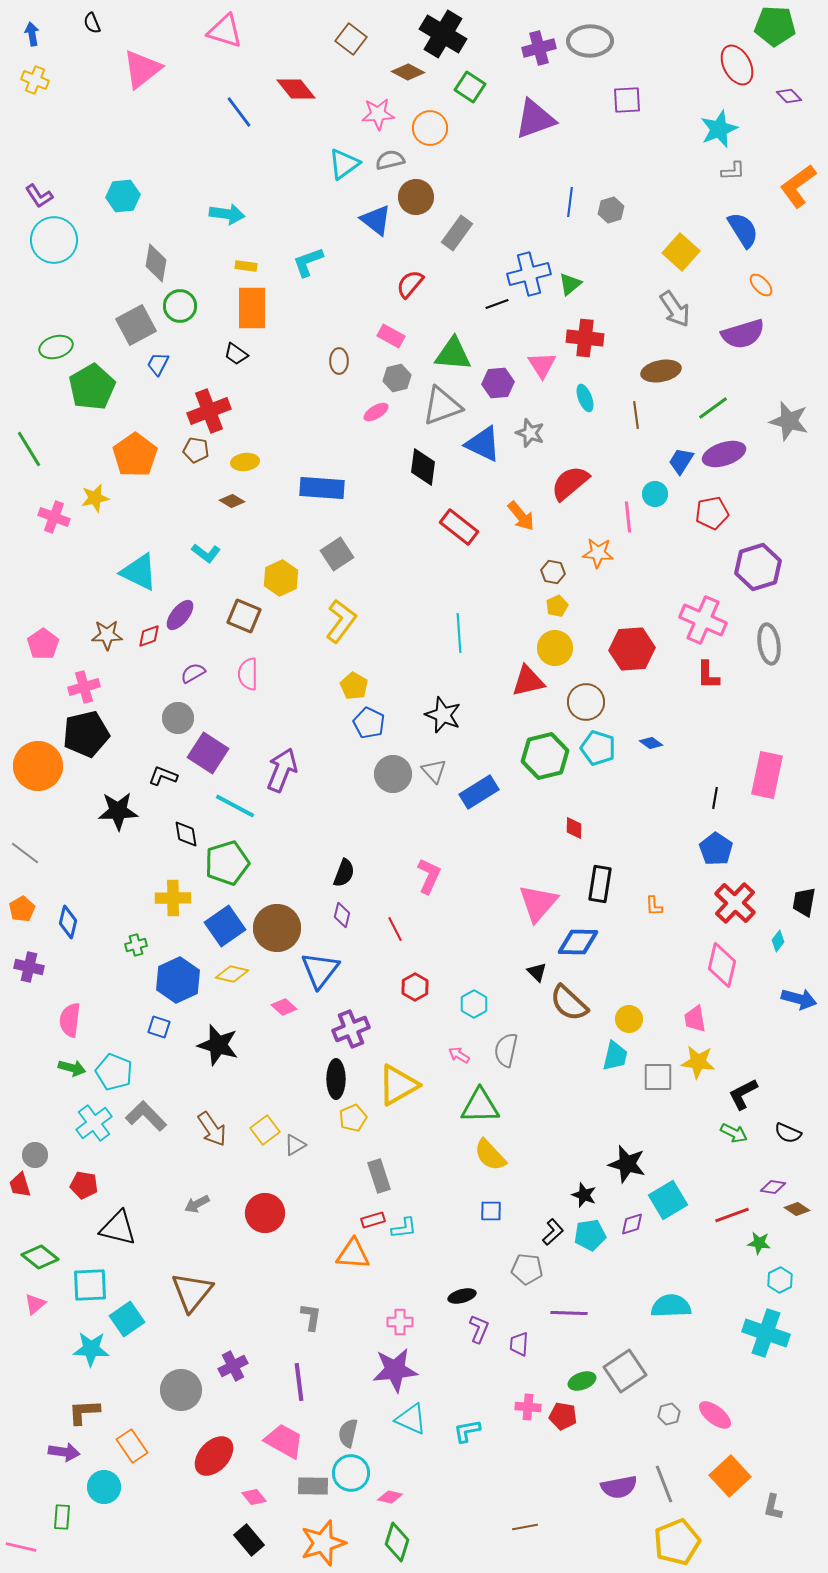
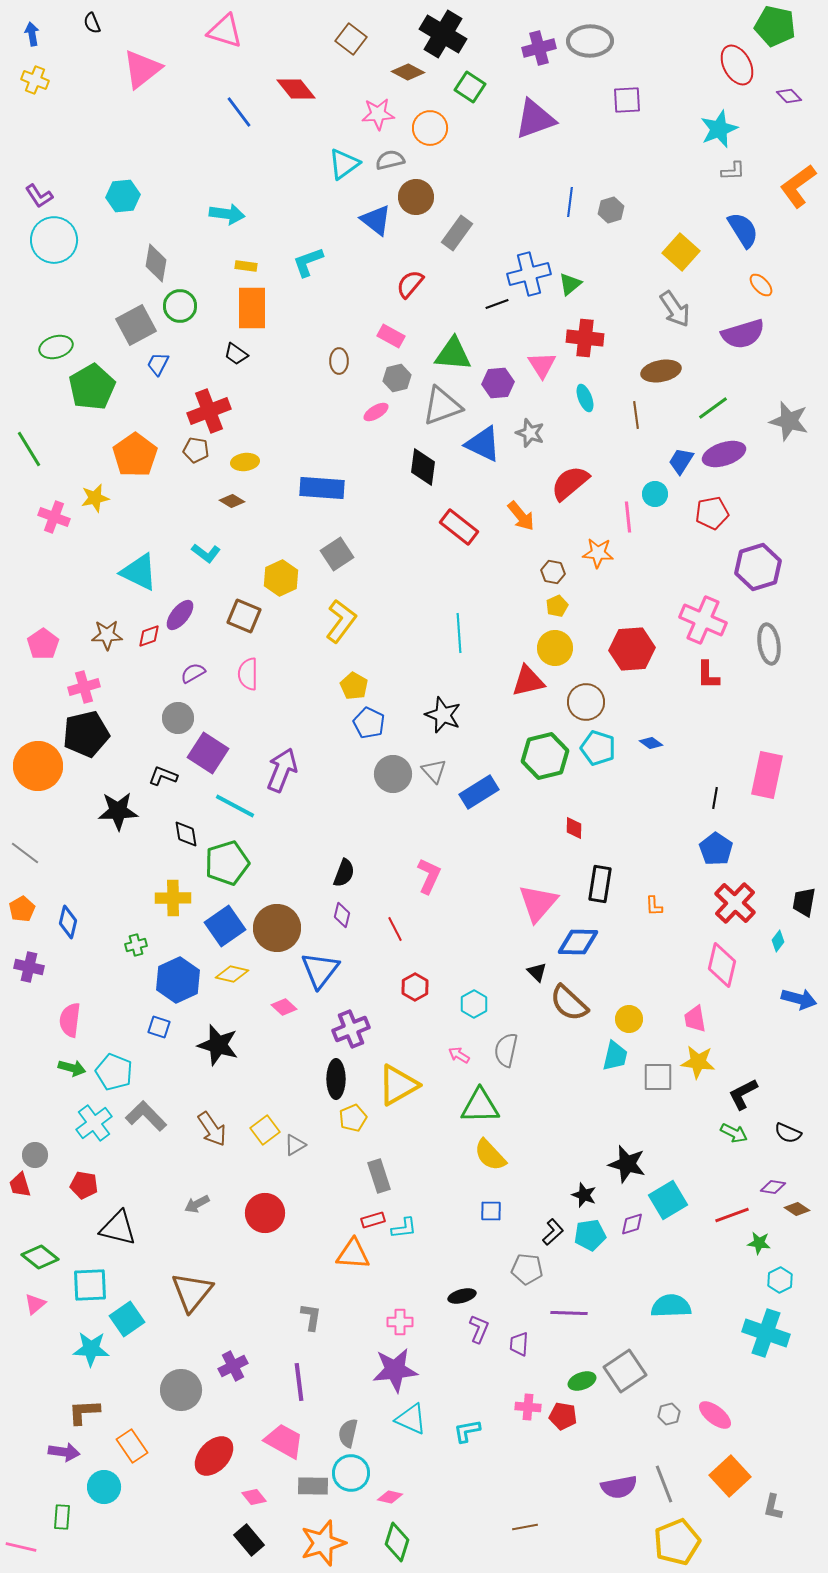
green pentagon at (775, 26): rotated 9 degrees clockwise
